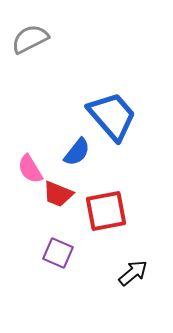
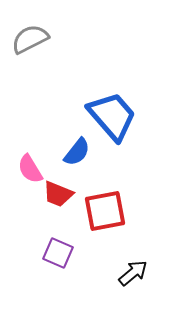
red square: moved 1 px left
